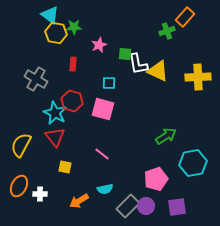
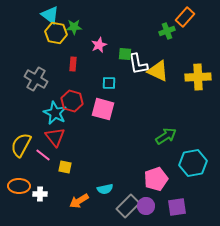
pink line: moved 59 px left, 1 px down
orange ellipse: rotated 65 degrees clockwise
